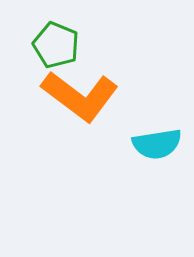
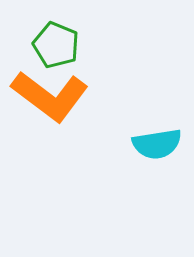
orange L-shape: moved 30 px left
